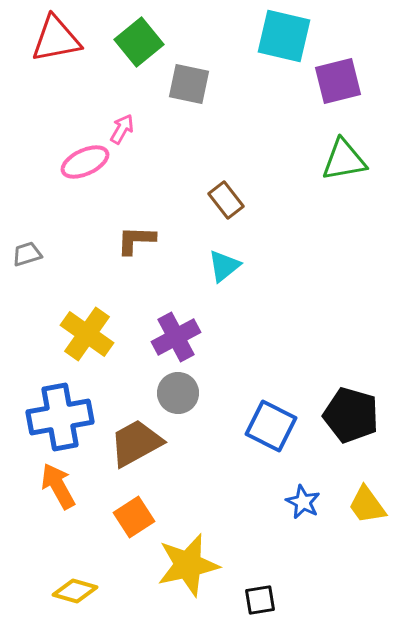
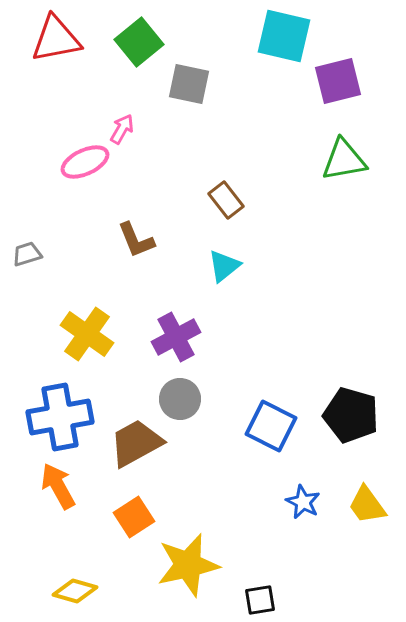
brown L-shape: rotated 114 degrees counterclockwise
gray circle: moved 2 px right, 6 px down
